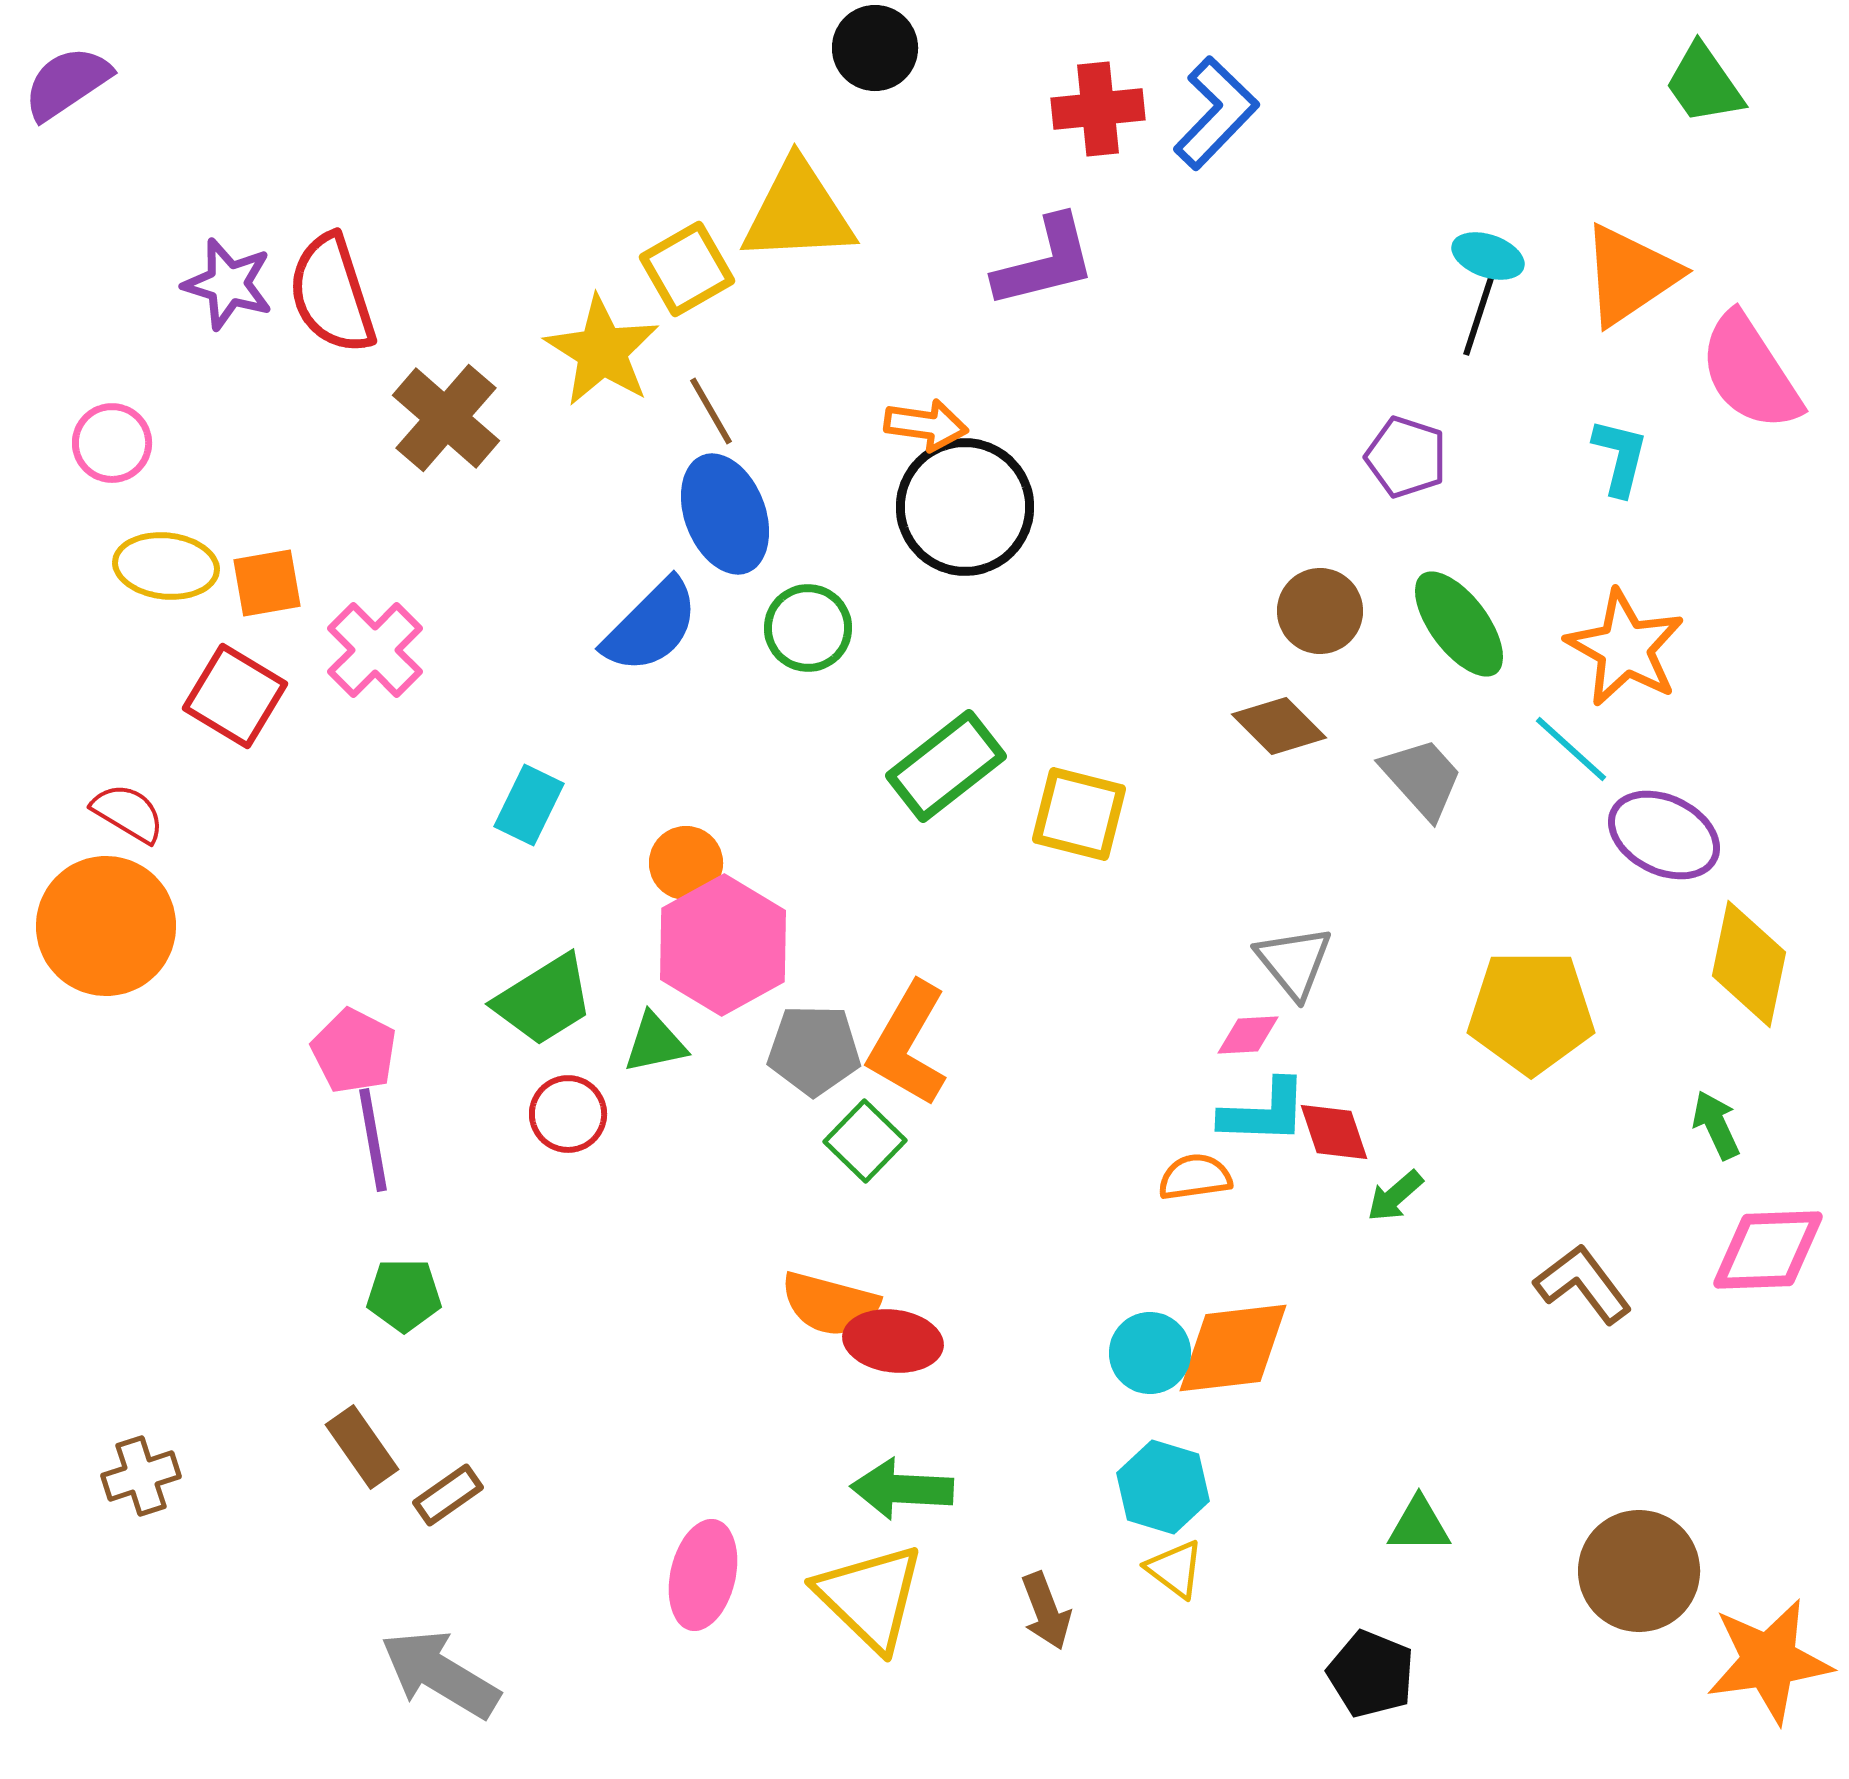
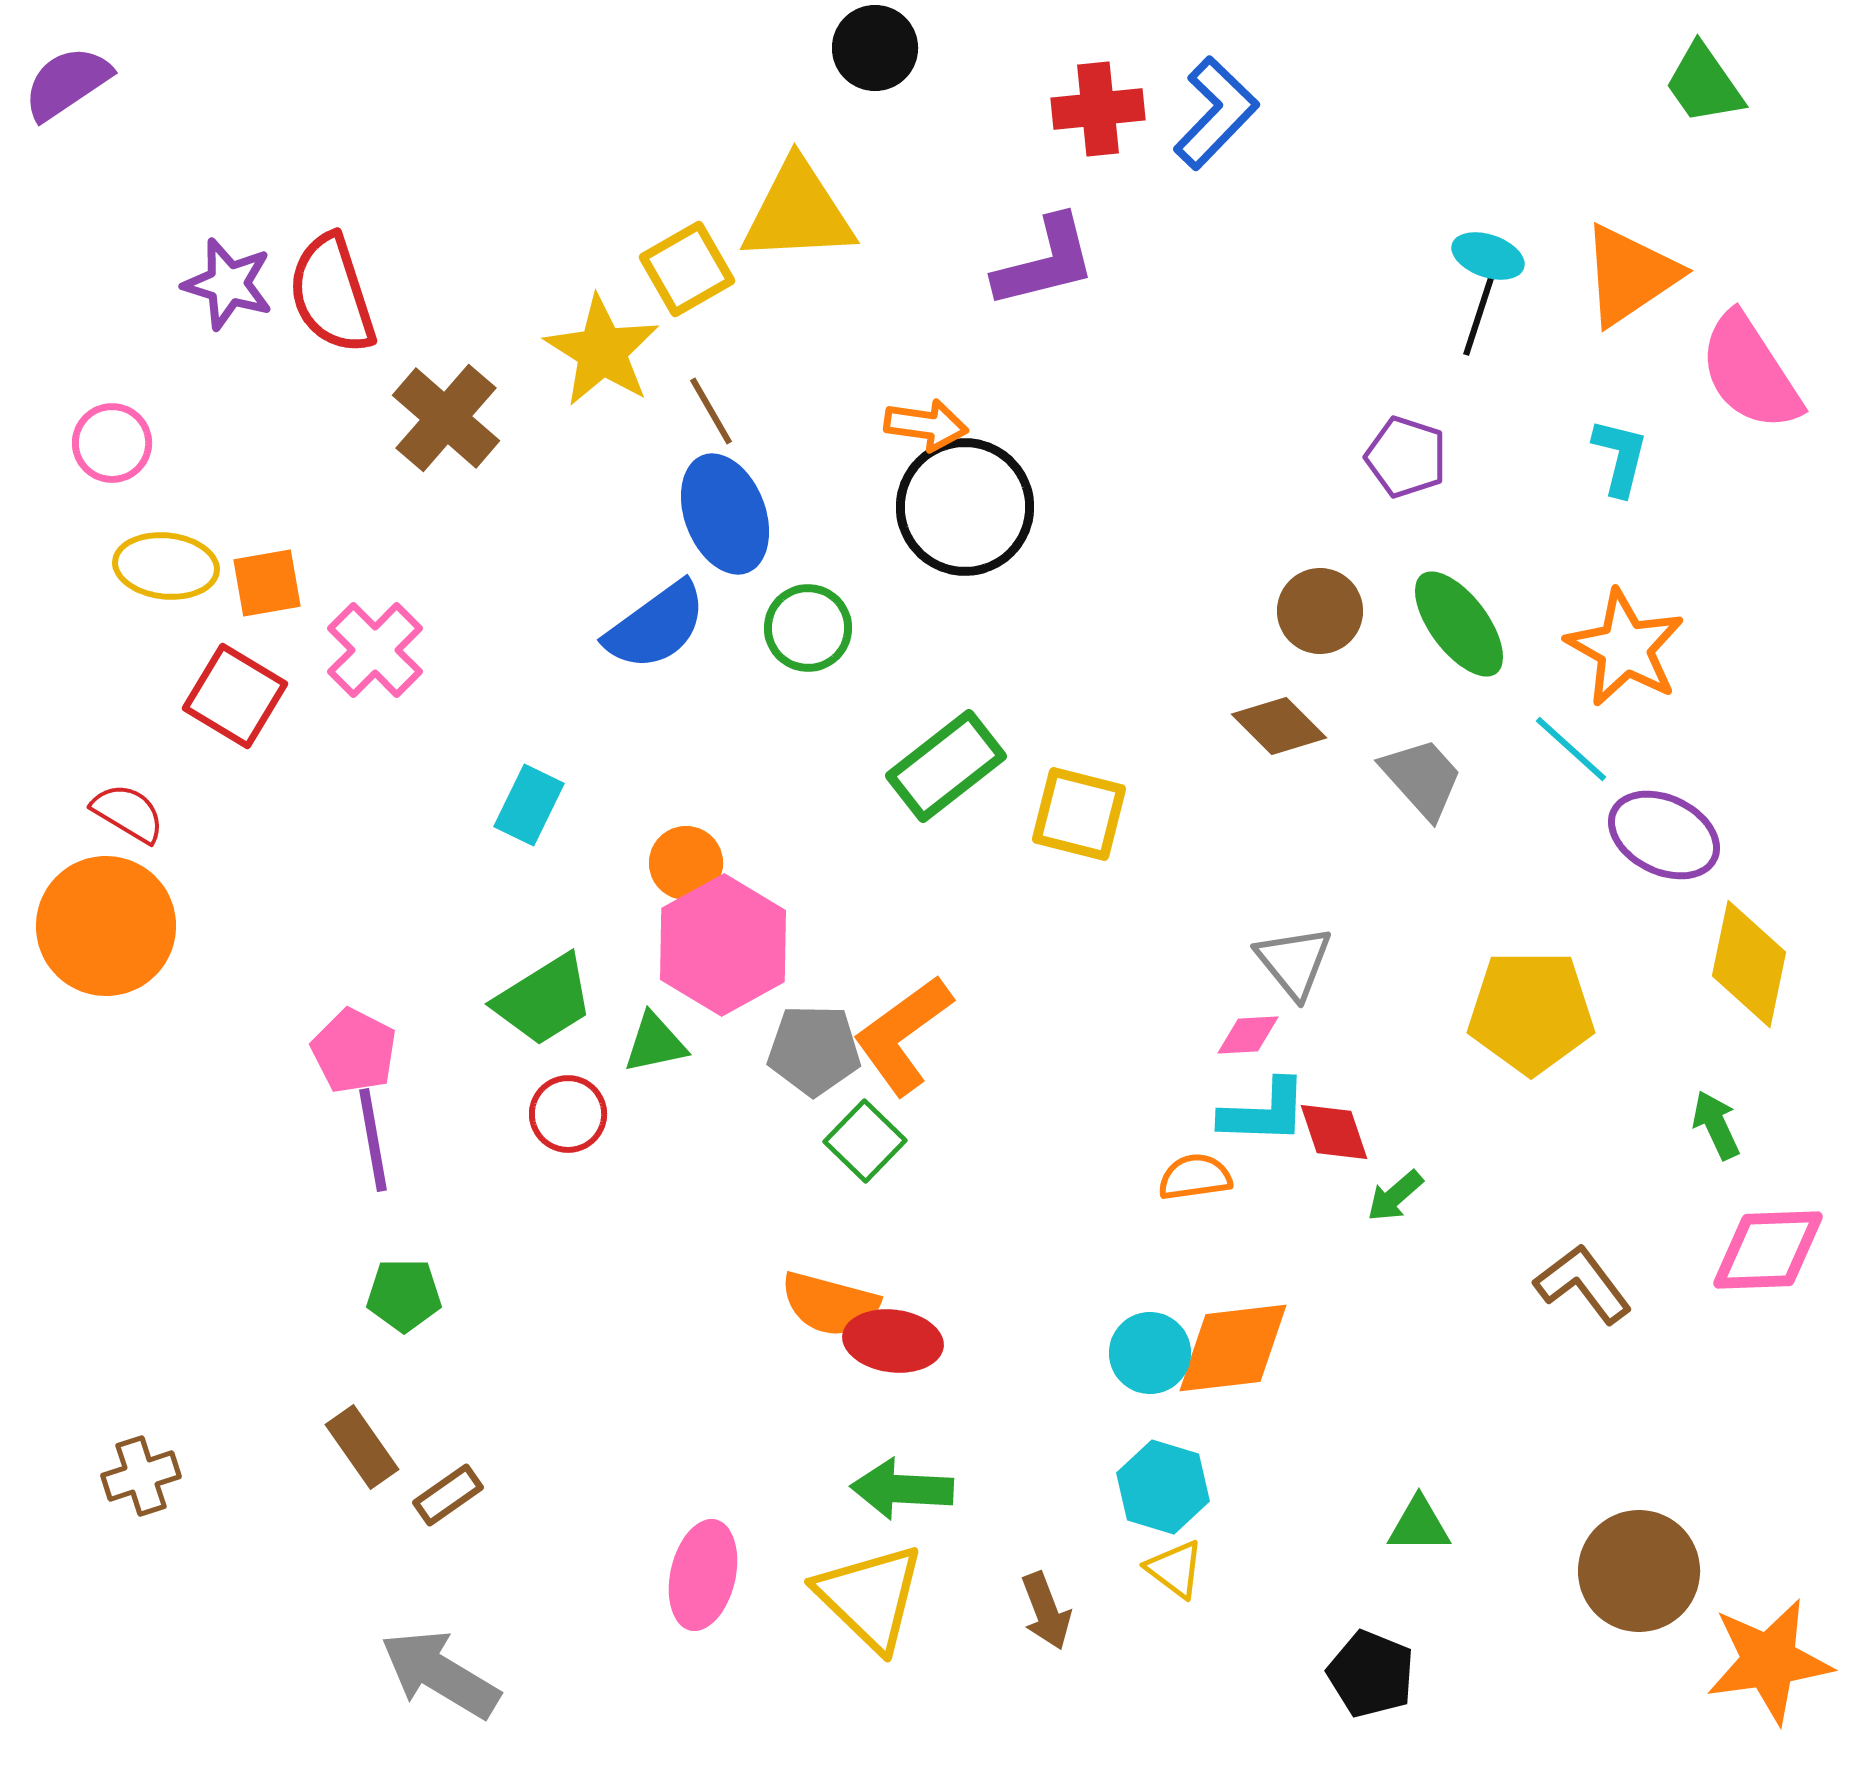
blue semicircle at (651, 626): moved 5 px right; rotated 9 degrees clockwise
orange L-shape at (908, 1044): moved 5 px left, 9 px up; rotated 24 degrees clockwise
